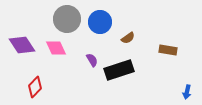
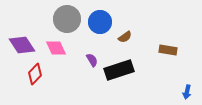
brown semicircle: moved 3 px left, 1 px up
red diamond: moved 13 px up
